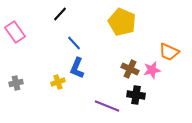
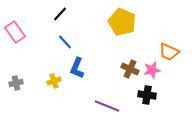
blue line: moved 9 px left, 1 px up
yellow cross: moved 4 px left, 1 px up
black cross: moved 11 px right
